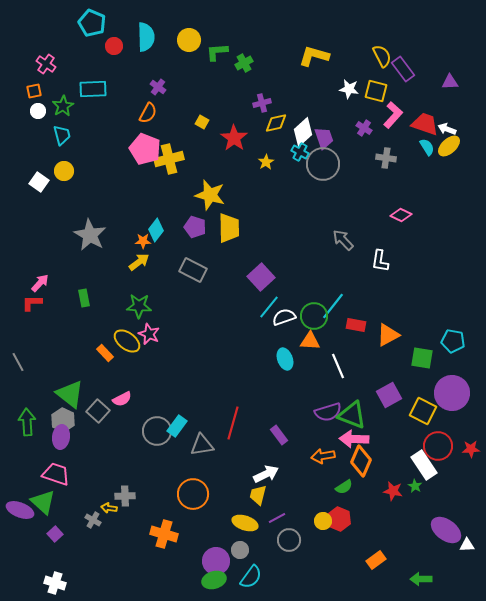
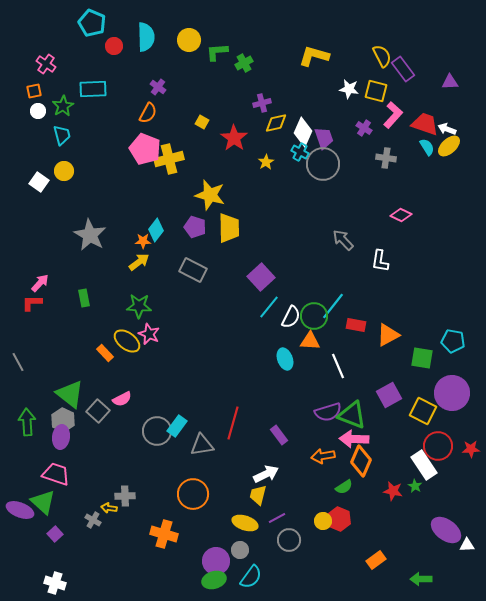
white diamond at (303, 132): rotated 24 degrees counterclockwise
white semicircle at (284, 317): moved 7 px right; rotated 135 degrees clockwise
